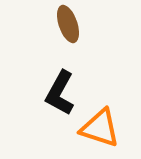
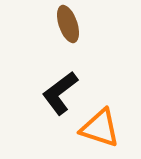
black L-shape: rotated 24 degrees clockwise
